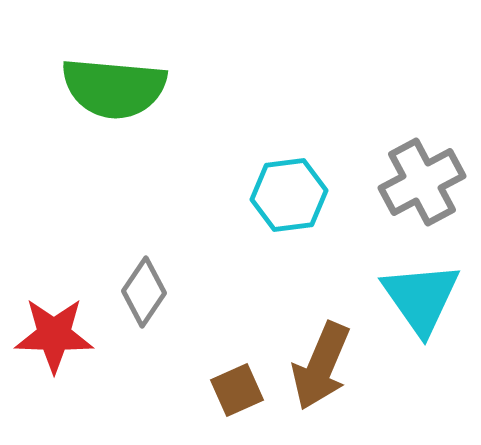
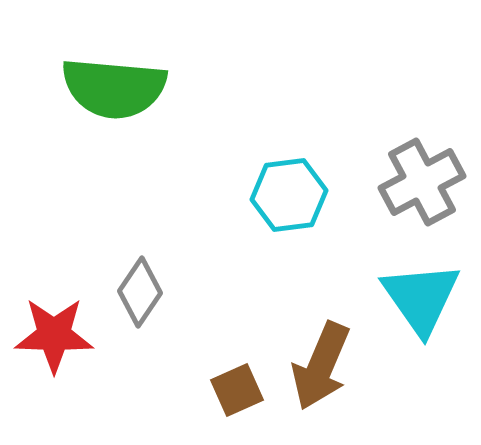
gray diamond: moved 4 px left
